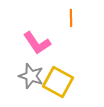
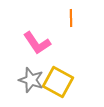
gray star: moved 4 px down
